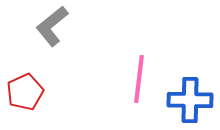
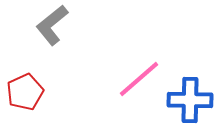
gray L-shape: moved 1 px up
pink line: rotated 42 degrees clockwise
